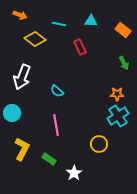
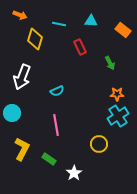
yellow diamond: rotated 70 degrees clockwise
green arrow: moved 14 px left
cyan semicircle: rotated 64 degrees counterclockwise
